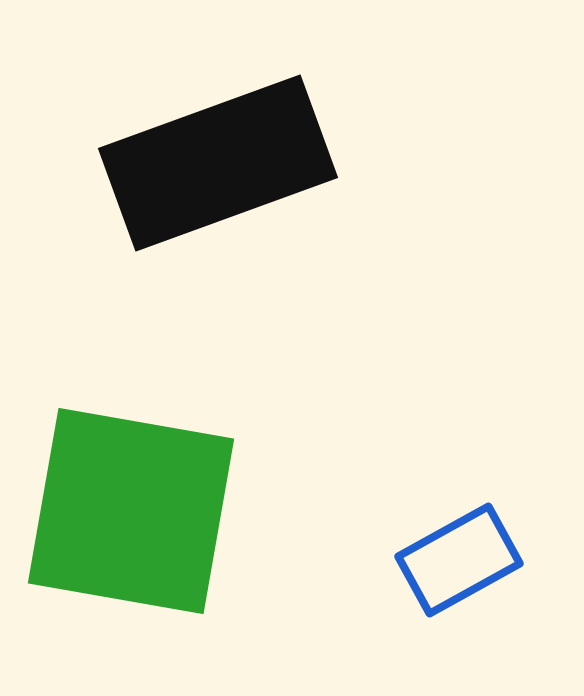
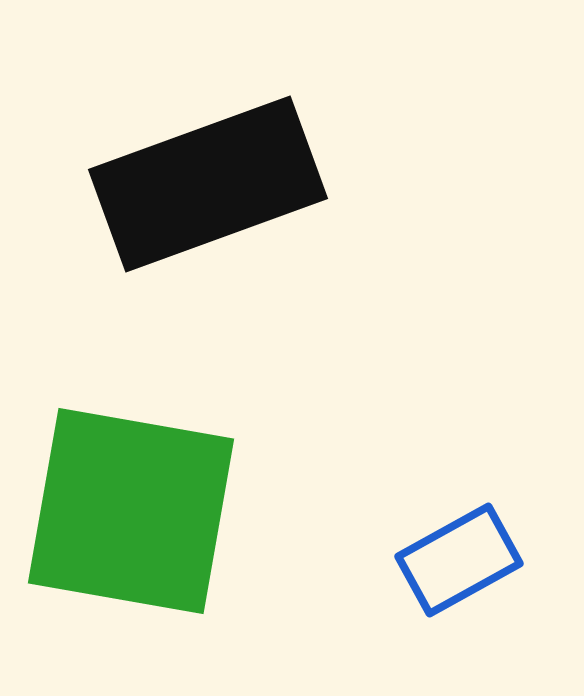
black rectangle: moved 10 px left, 21 px down
